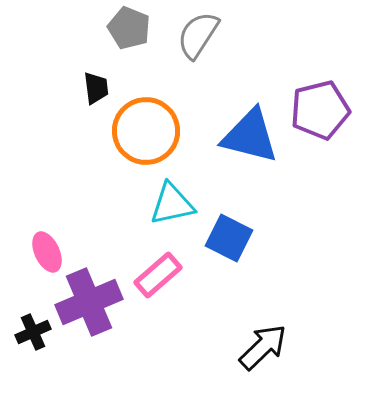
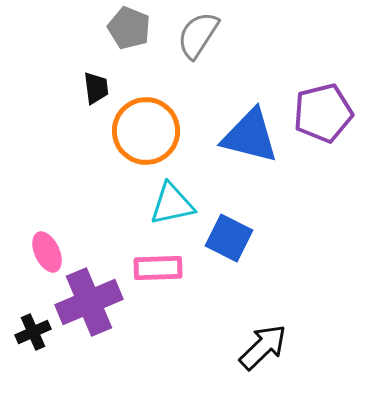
purple pentagon: moved 3 px right, 3 px down
pink rectangle: moved 7 px up; rotated 39 degrees clockwise
